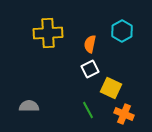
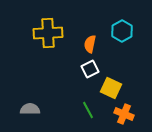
gray semicircle: moved 1 px right, 3 px down
